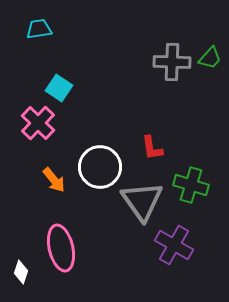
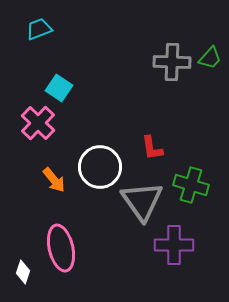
cyan trapezoid: rotated 12 degrees counterclockwise
purple cross: rotated 30 degrees counterclockwise
white diamond: moved 2 px right
